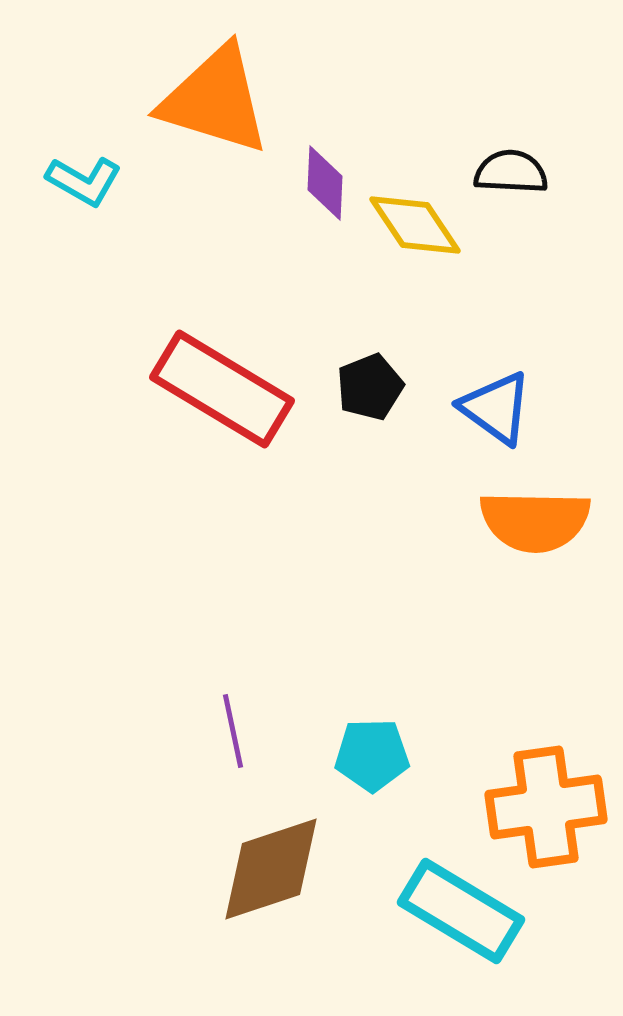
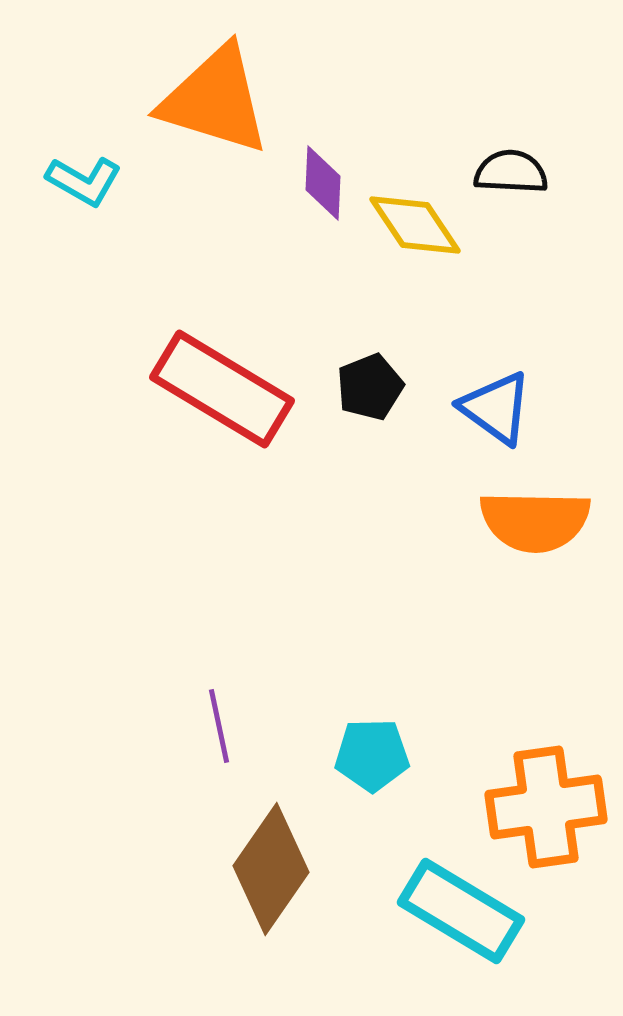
purple diamond: moved 2 px left
purple line: moved 14 px left, 5 px up
brown diamond: rotated 37 degrees counterclockwise
